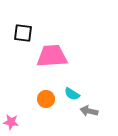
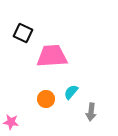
black square: rotated 18 degrees clockwise
cyan semicircle: moved 1 px left, 2 px up; rotated 98 degrees clockwise
gray arrow: moved 2 px right, 1 px down; rotated 96 degrees counterclockwise
